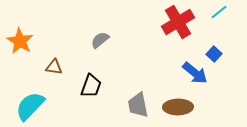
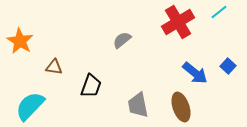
gray semicircle: moved 22 px right
blue square: moved 14 px right, 12 px down
brown ellipse: moved 3 px right; rotated 72 degrees clockwise
